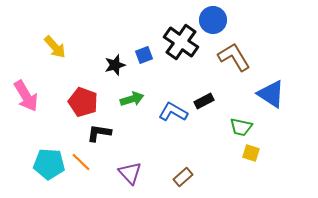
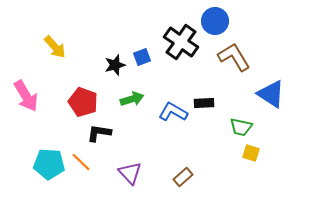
blue circle: moved 2 px right, 1 px down
blue square: moved 2 px left, 2 px down
black rectangle: moved 2 px down; rotated 24 degrees clockwise
